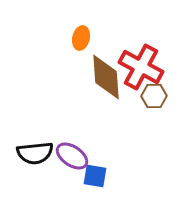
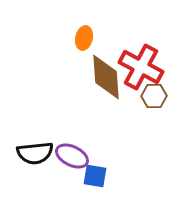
orange ellipse: moved 3 px right
purple ellipse: rotated 8 degrees counterclockwise
